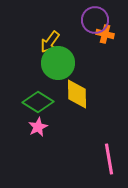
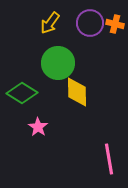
purple circle: moved 5 px left, 3 px down
orange cross: moved 10 px right, 10 px up
yellow arrow: moved 19 px up
yellow diamond: moved 2 px up
green diamond: moved 16 px left, 9 px up
pink star: rotated 12 degrees counterclockwise
